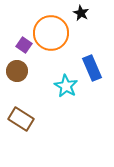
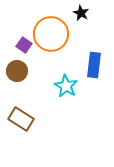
orange circle: moved 1 px down
blue rectangle: moved 2 px right, 3 px up; rotated 30 degrees clockwise
